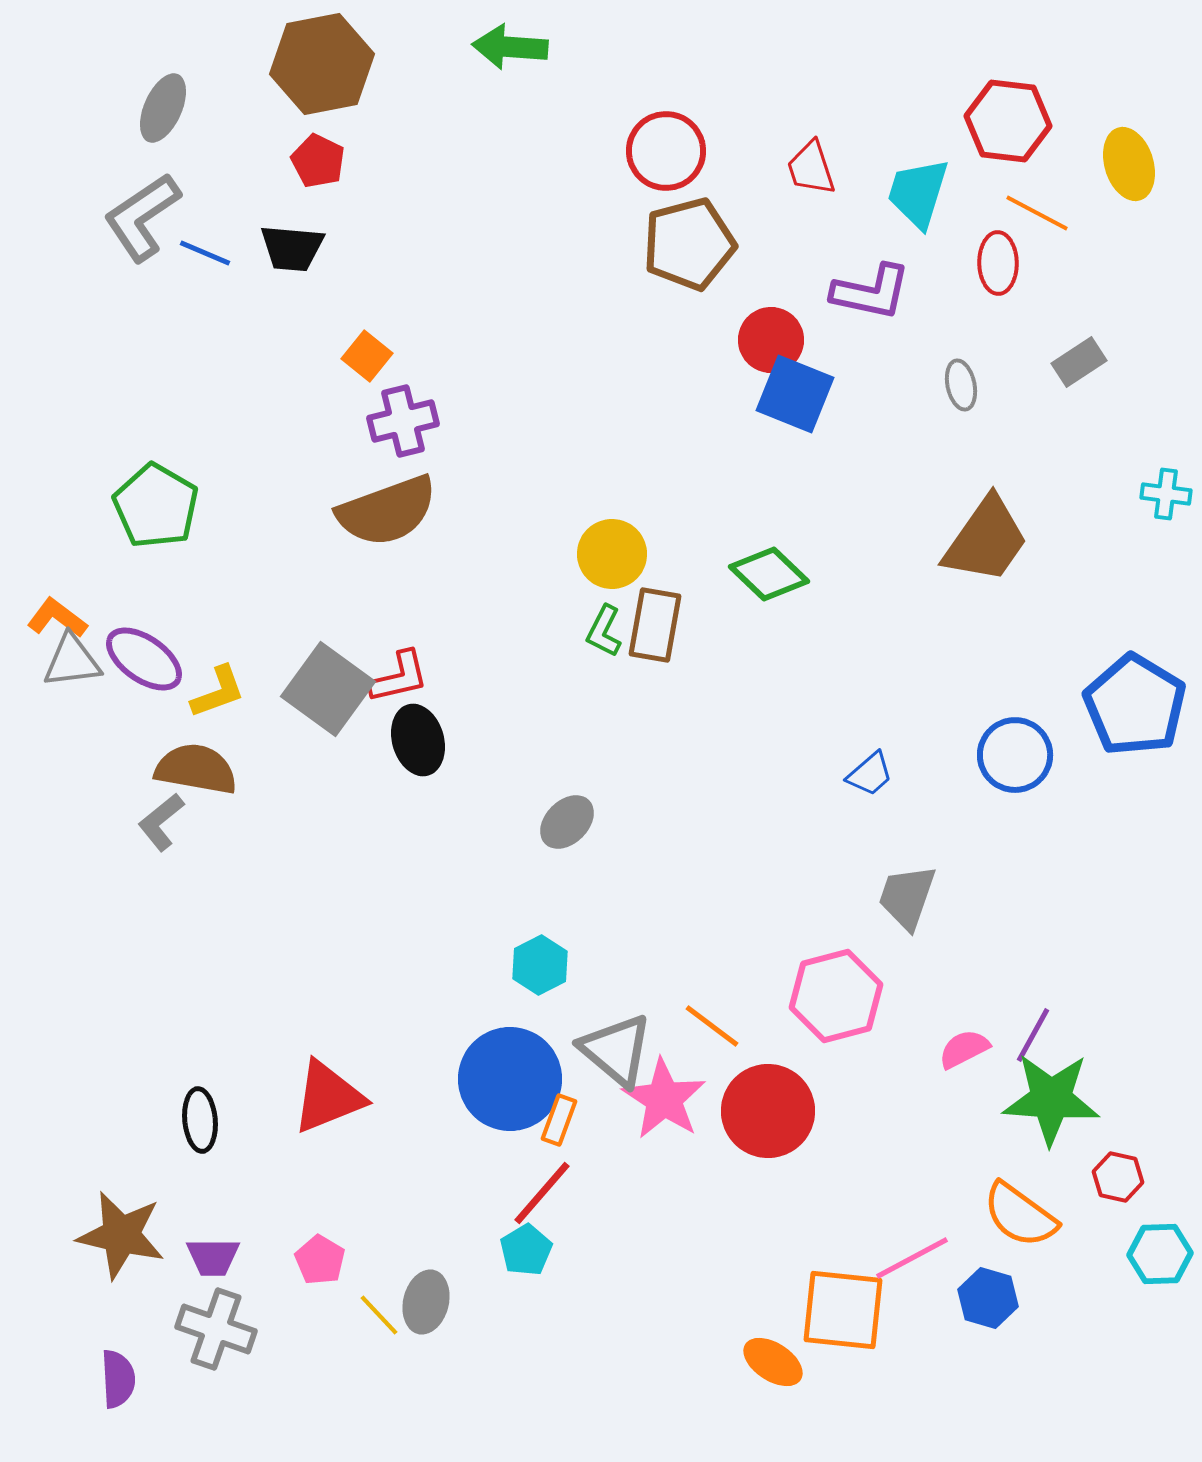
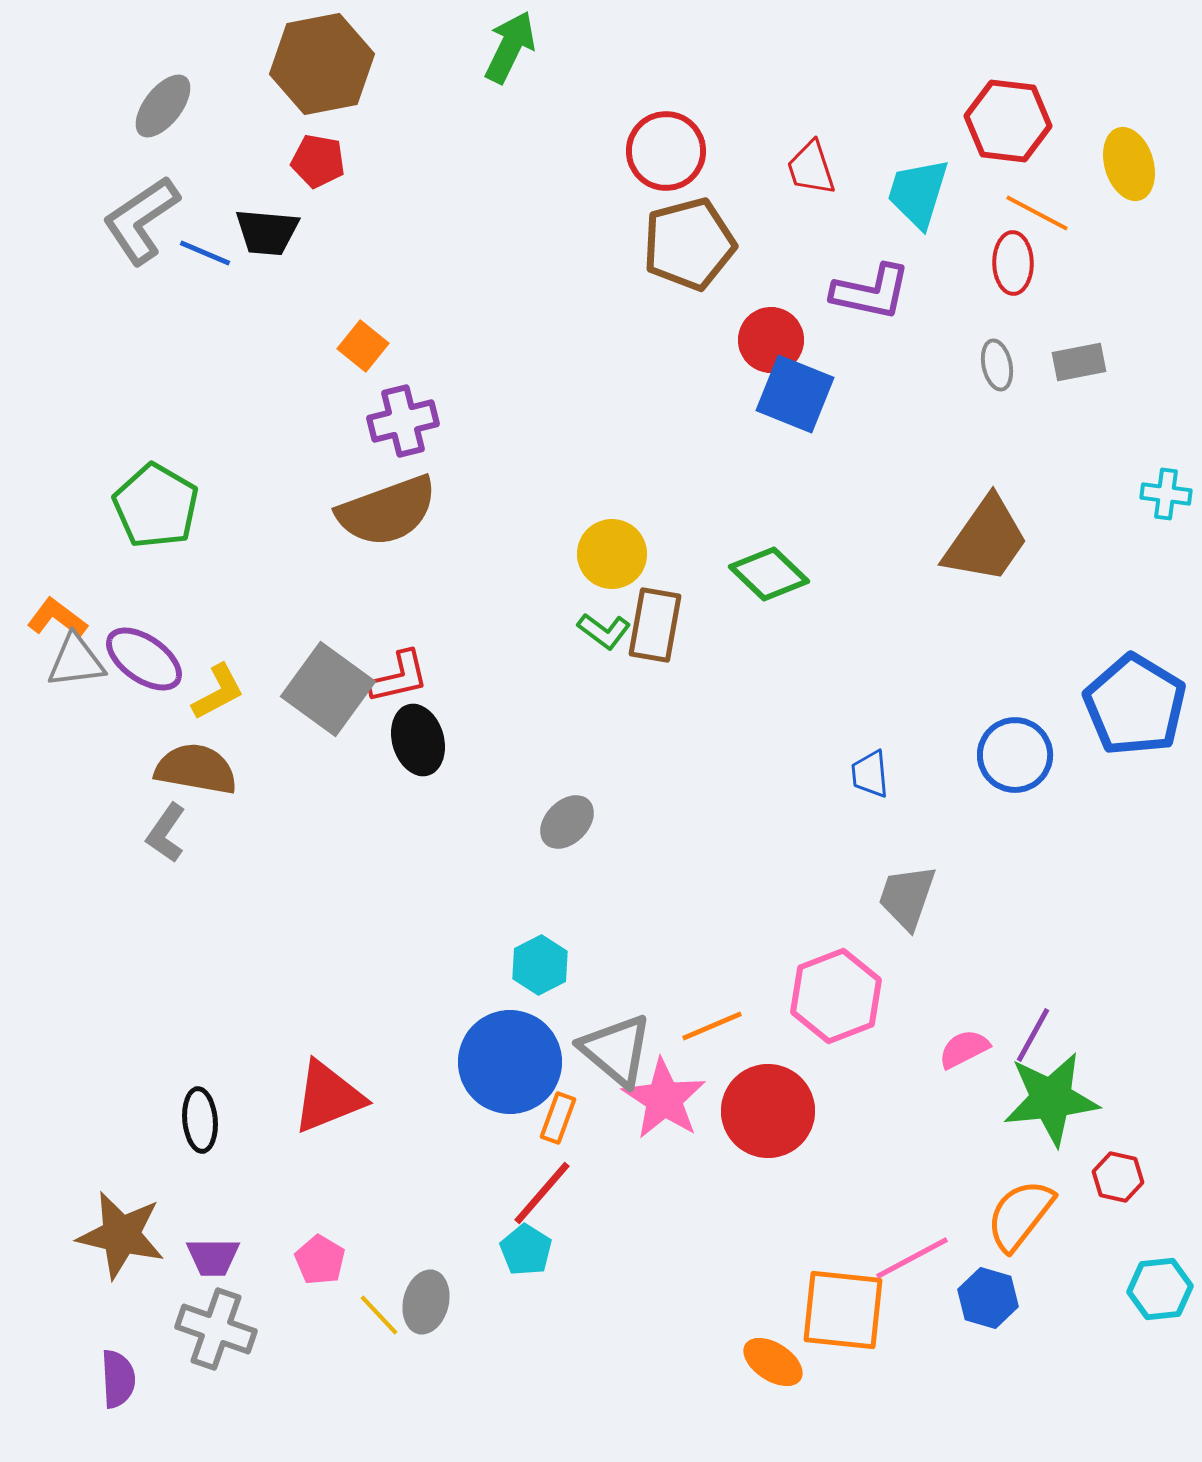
green arrow at (510, 47): rotated 112 degrees clockwise
gray ellipse at (163, 108): moved 2 px up; rotated 14 degrees clockwise
red pentagon at (318, 161): rotated 16 degrees counterclockwise
gray L-shape at (142, 217): moved 1 px left, 3 px down
black trapezoid at (292, 248): moved 25 px left, 16 px up
red ellipse at (998, 263): moved 15 px right
orange square at (367, 356): moved 4 px left, 10 px up
gray rectangle at (1079, 362): rotated 22 degrees clockwise
gray ellipse at (961, 385): moved 36 px right, 20 px up
green L-shape at (604, 631): rotated 80 degrees counterclockwise
gray triangle at (72, 661): moved 4 px right
yellow L-shape at (218, 692): rotated 8 degrees counterclockwise
blue trapezoid at (870, 774): rotated 126 degrees clockwise
gray L-shape at (161, 822): moved 5 px right, 11 px down; rotated 16 degrees counterclockwise
pink hexagon at (836, 996): rotated 6 degrees counterclockwise
orange line at (712, 1026): rotated 60 degrees counterclockwise
blue circle at (510, 1079): moved 17 px up
green star at (1051, 1099): rotated 10 degrees counterclockwise
orange rectangle at (559, 1120): moved 1 px left, 2 px up
orange semicircle at (1020, 1215): rotated 92 degrees clockwise
cyan pentagon at (526, 1250): rotated 9 degrees counterclockwise
cyan hexagon at (1160, 1254): moved 35 px down; rotated 4 degrees counterclockwise
